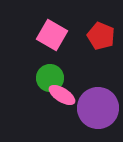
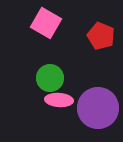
pink square: moved 6 px left, 12 px up
pink ellipse: moved 3 px left, 5 px down; rotated 28 degrees counterclockwise
